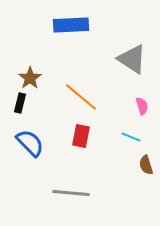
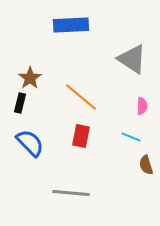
pink semicircle: rotated 18 degrees clockwise
